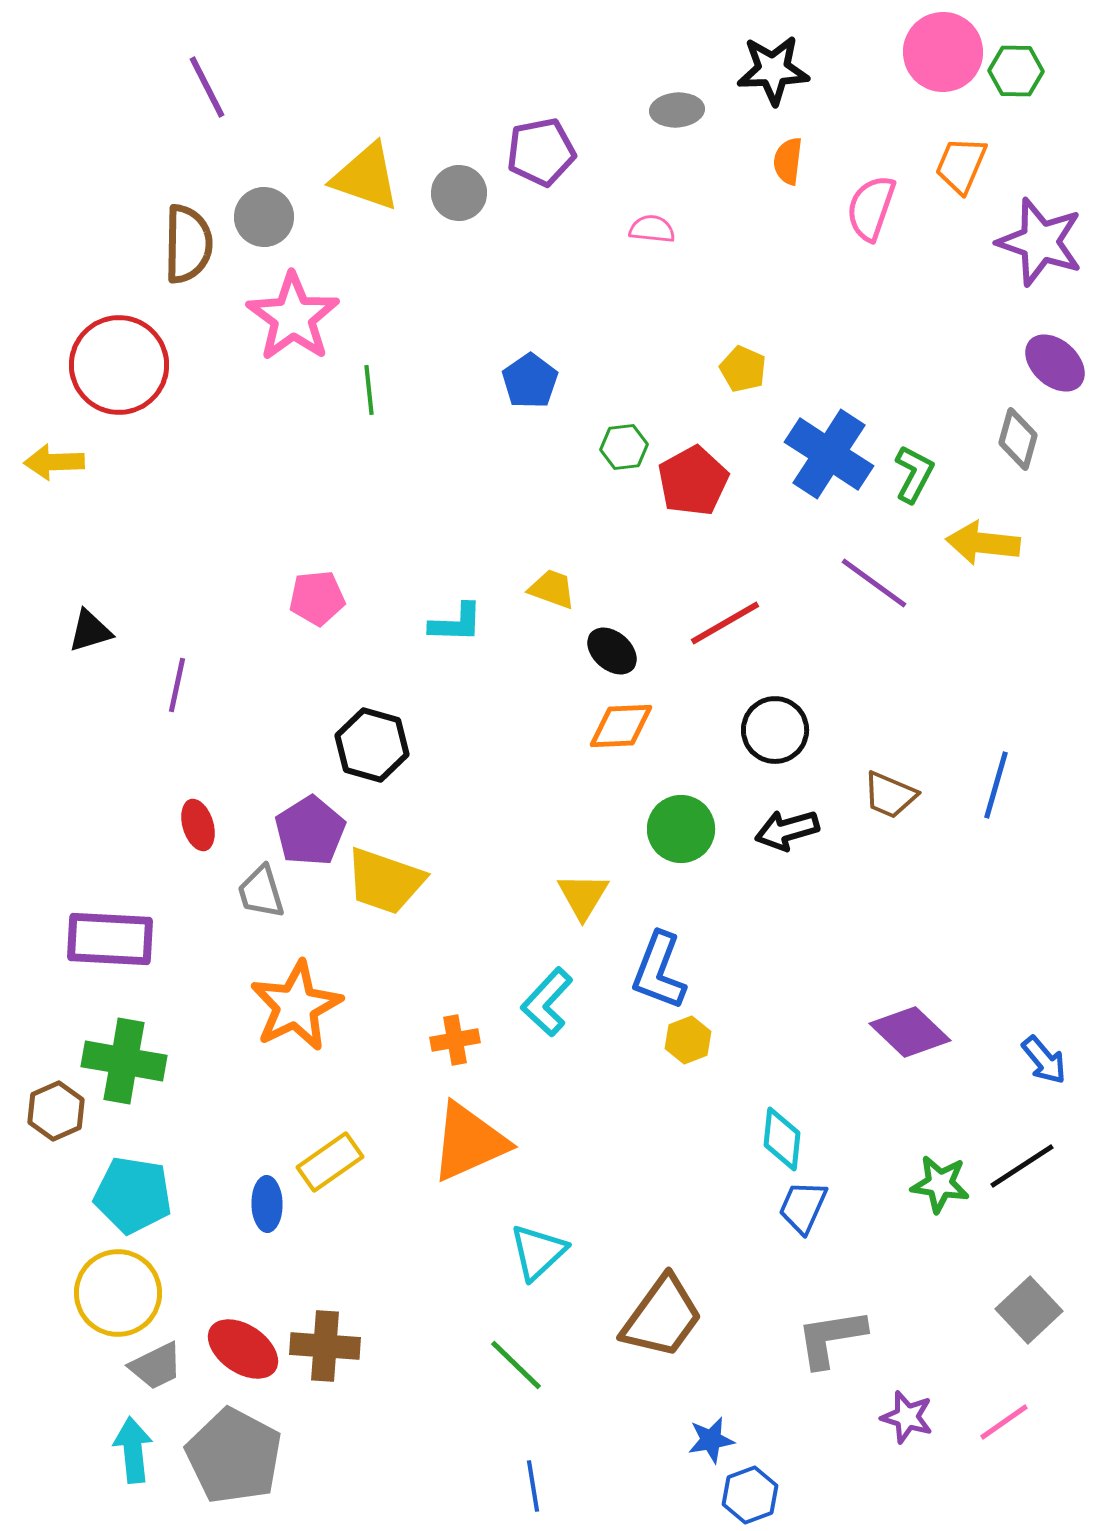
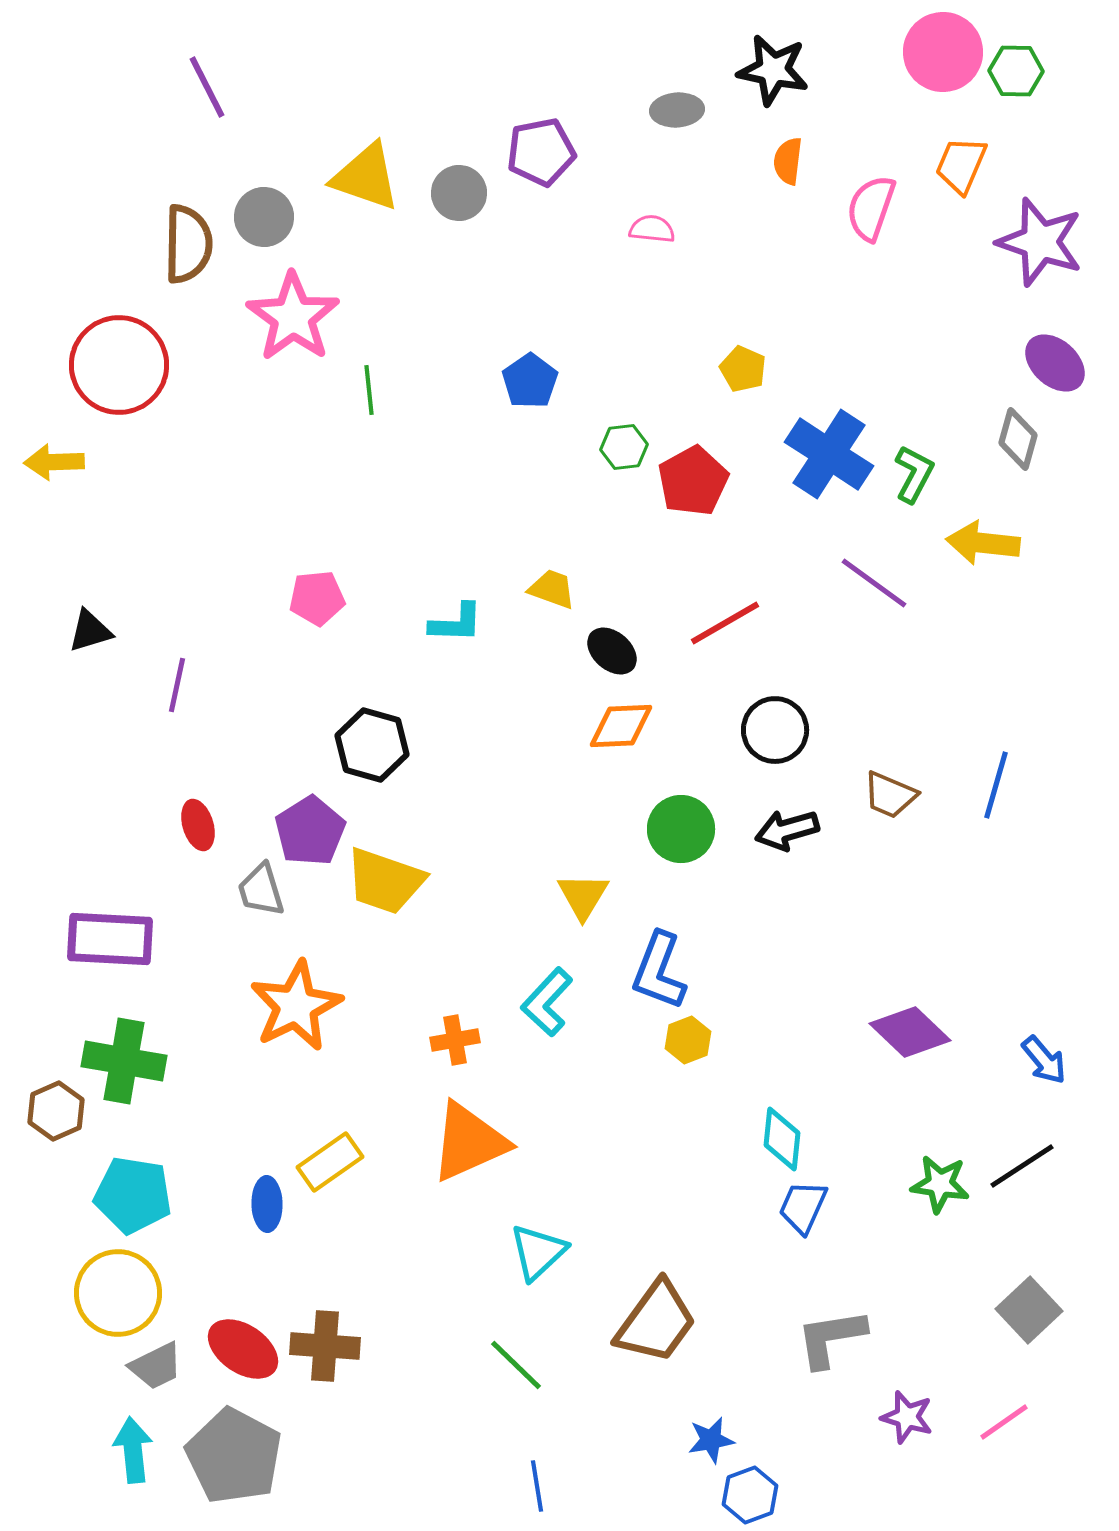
black star at (773, 70): rotated 14 degrees clockwise
gray trapezoid at (261, 892): moved 2 px up
brown trapezoid at (662, 1317): moved 6 px left, 5 px down
blue line at (533, 1486): moved 4 px right
